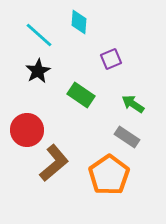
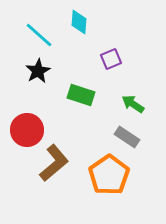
green rectangle: rotated 16 degrees counterclockwise
